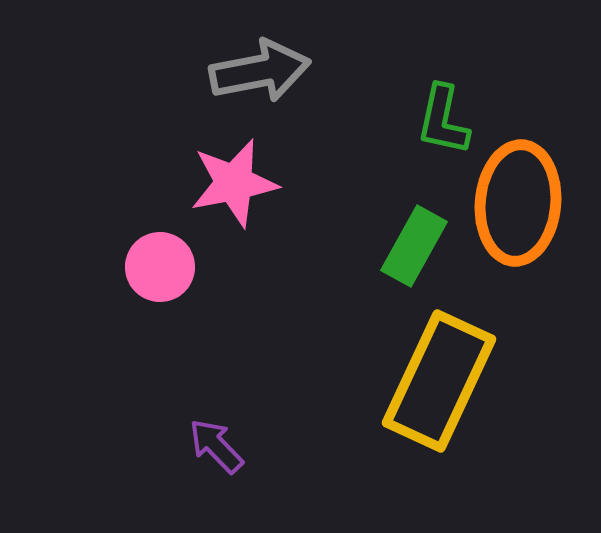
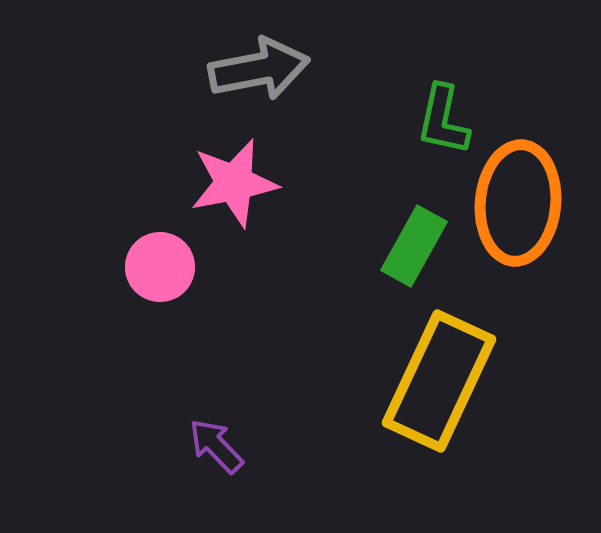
gray arrow: moved 1 px left, 2 px up
